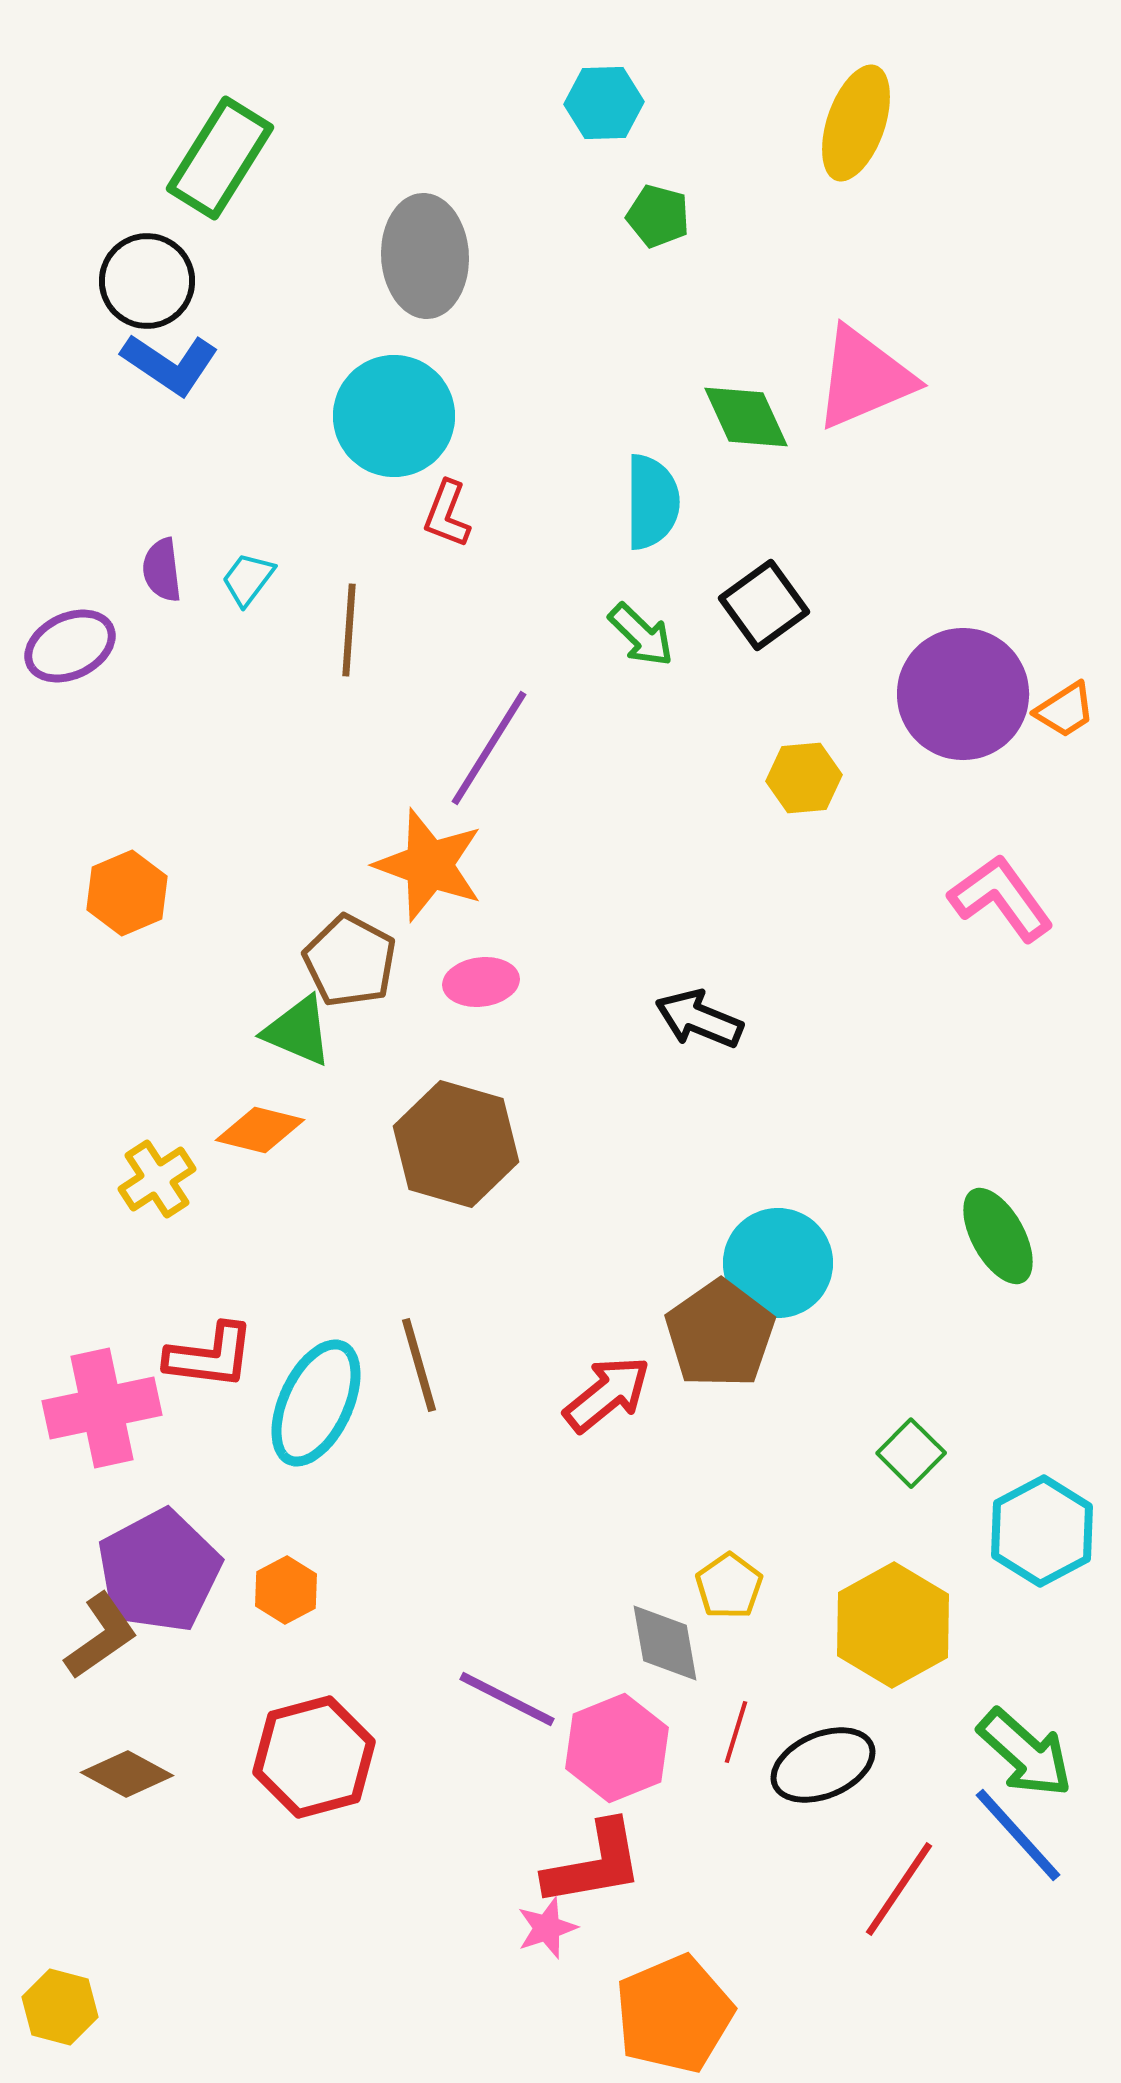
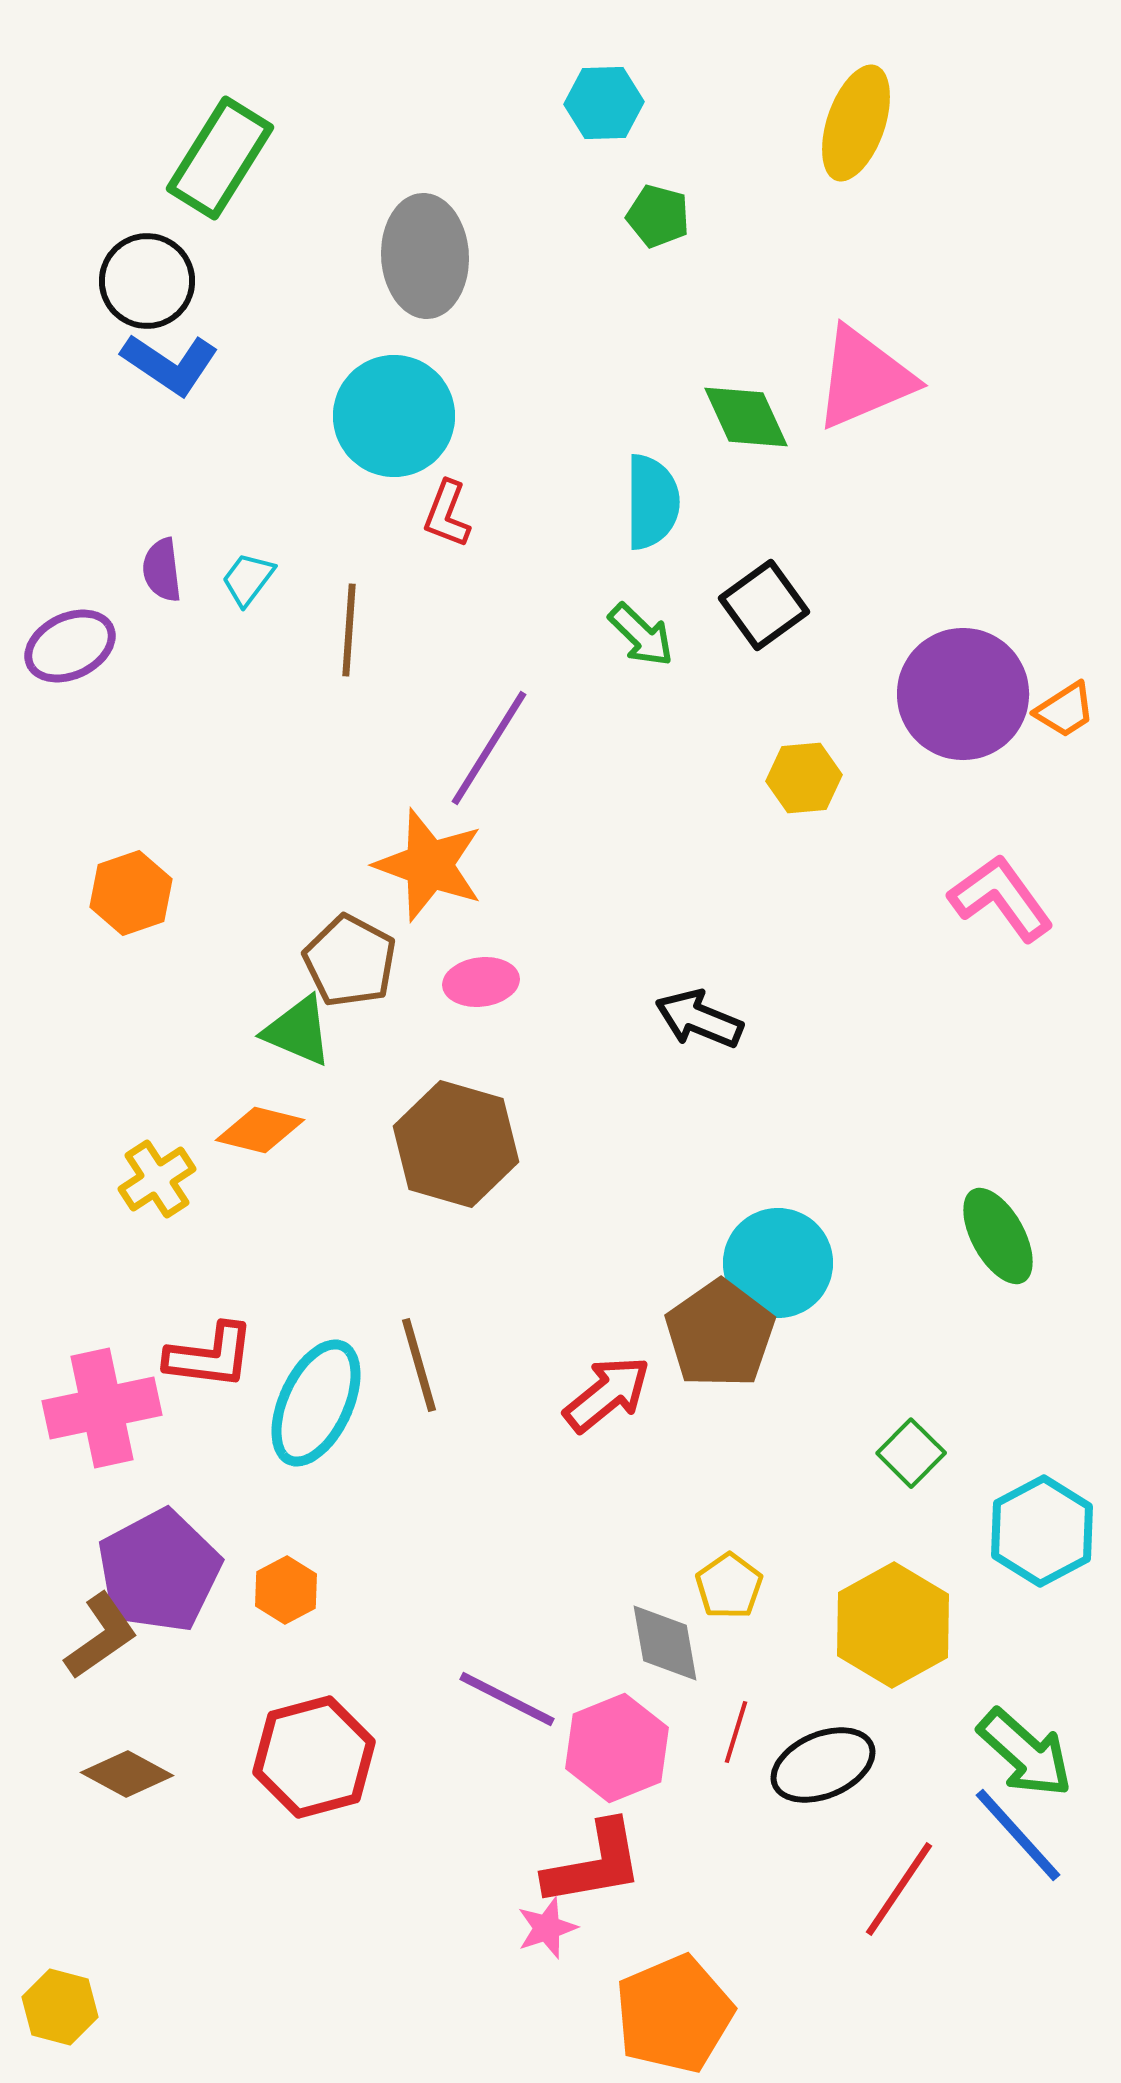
orange hexagon at (127, 893): moved 4 px right; rotated 4 degrees clockwise
